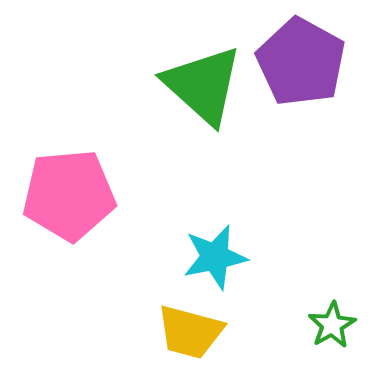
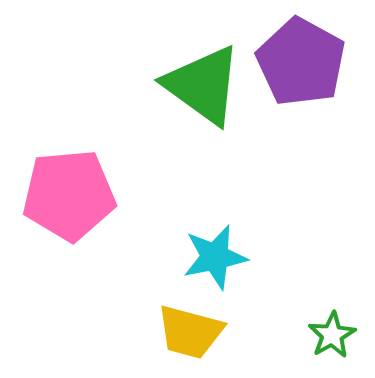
green triangle: rotated 6 degrees counterclockwise
green star: moved 10 px down
